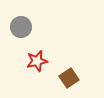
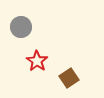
red star: rotated 25 degrees counterclockwise
